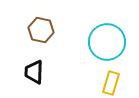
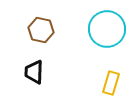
cyan circle: moved 13 px up
